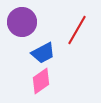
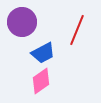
red line: rotated 8 degrees counterclockwise
